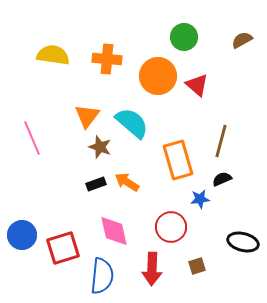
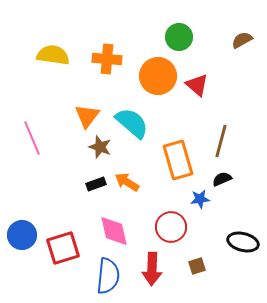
green circle: moved 5 px left
blue semicircle: moved 6 px right
